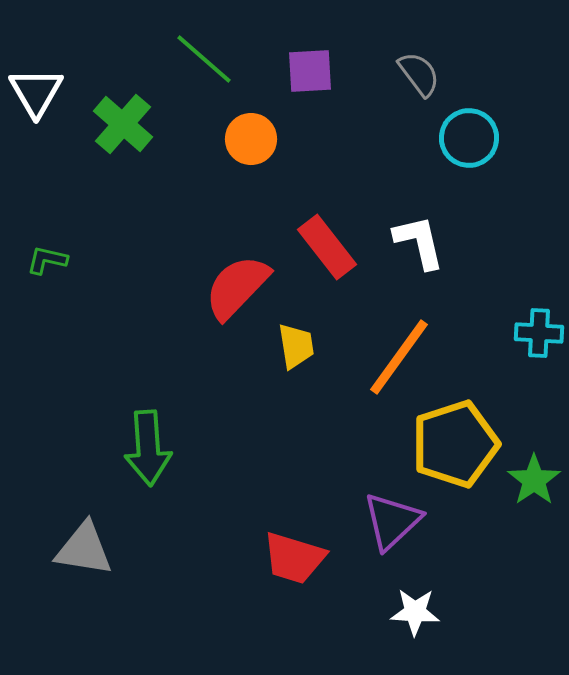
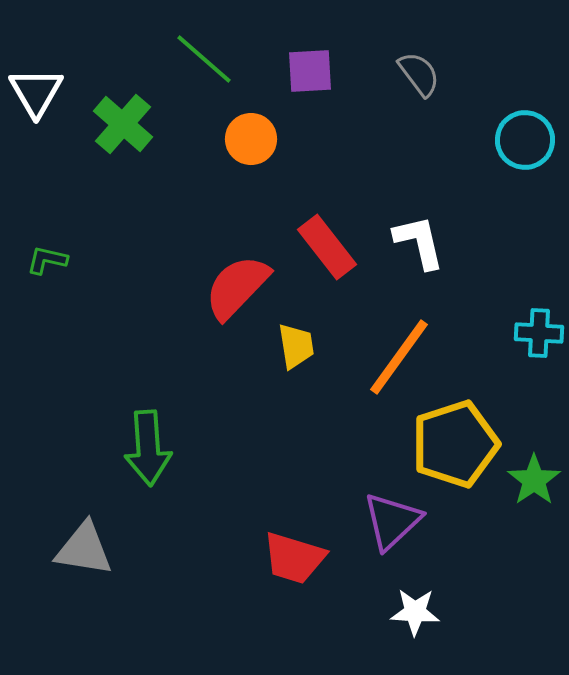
cyan circle: moved 56 px right, 2 px down
